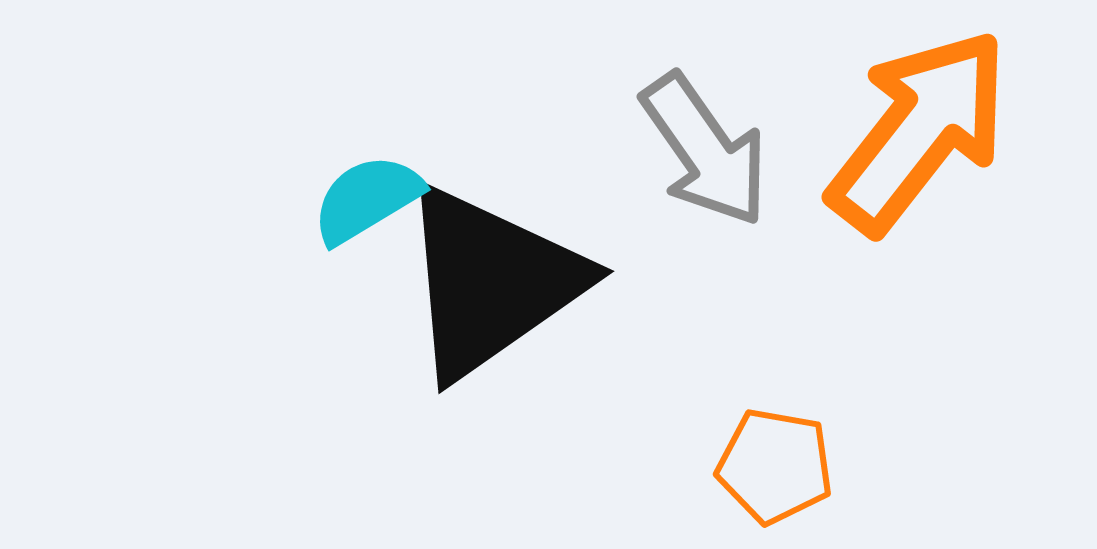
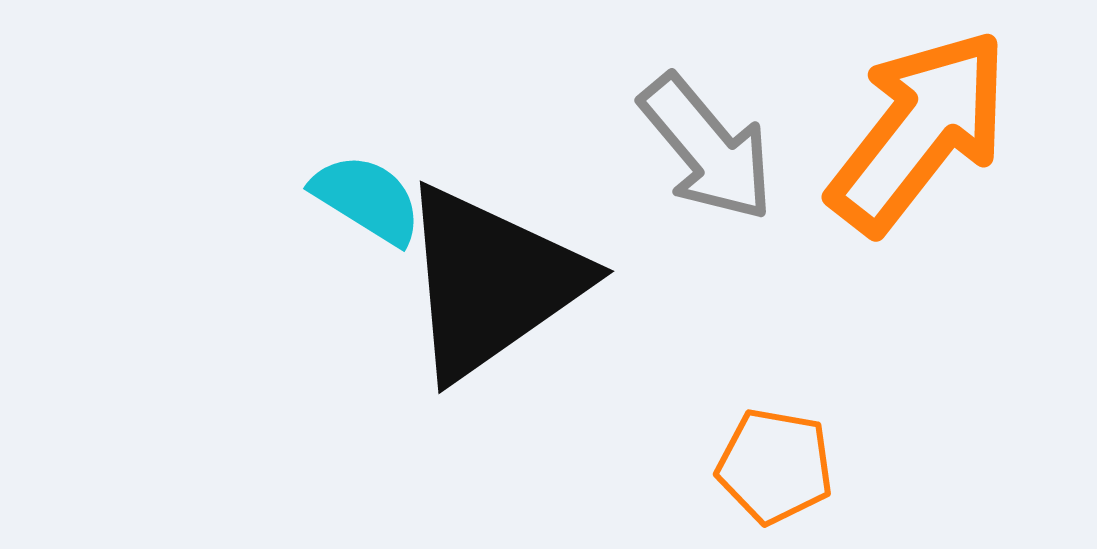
gray arrow: moved 2 px right, 2 px up; rotated 5 degrees counterclockwise
cyan semicircle: rotated 63 degrees clockwise
